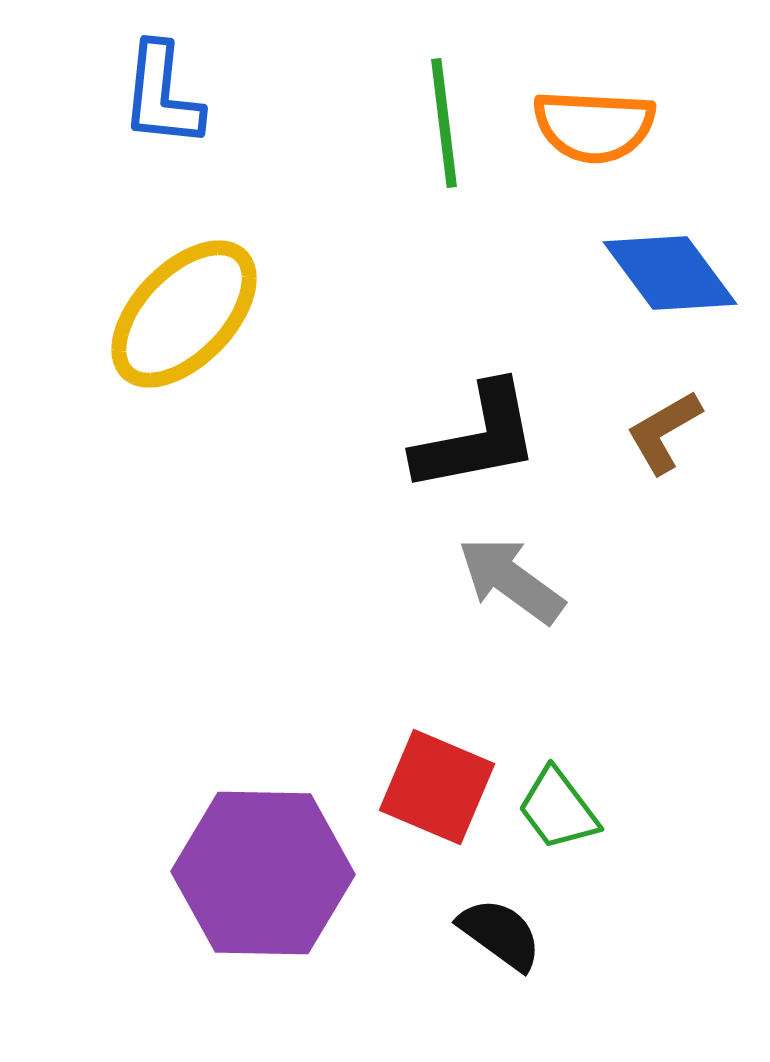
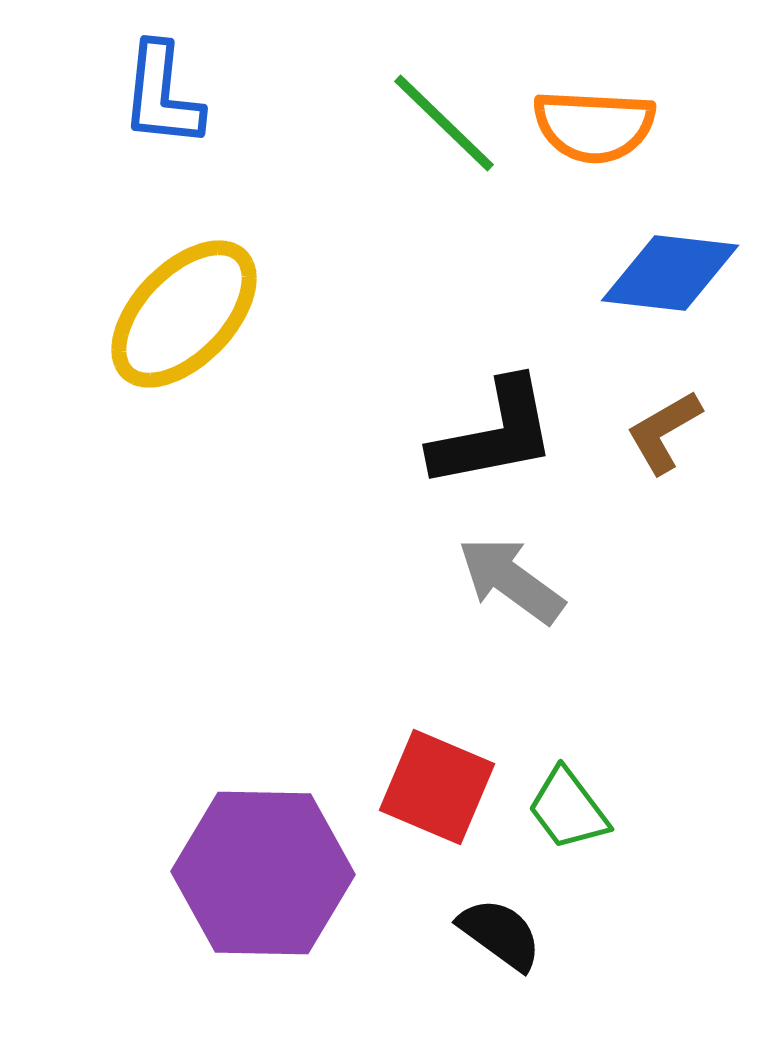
green line: rotated 39 degrees counterclockwise
blue diamond: rotated 47 degrees counterclockwise
black L-shape: moved 17 px right, 4 px up
green trapezoid: moved 10 px right
